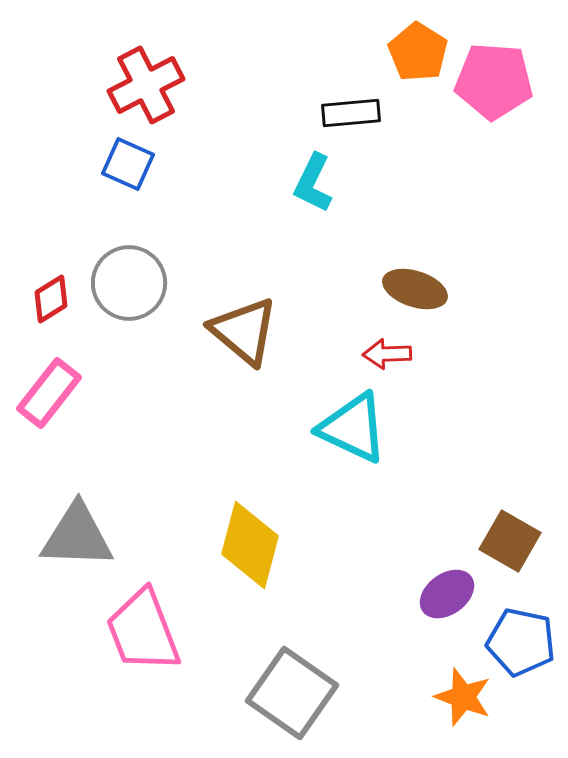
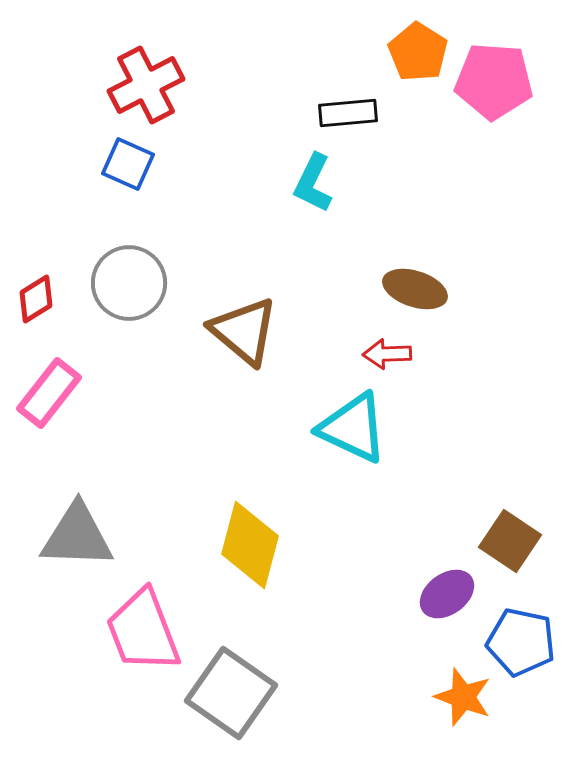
black rectangle: moved 3 px left
red diamond: moved 15 px left
brown square: rotated 4 degrees clockwise
gray square: moved 61 px left
